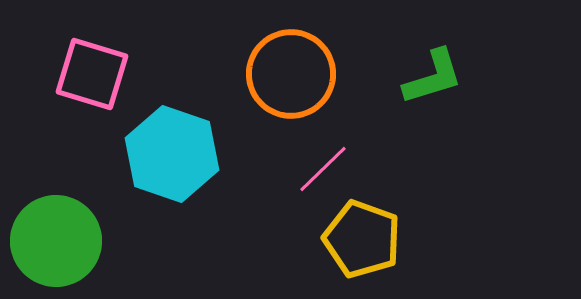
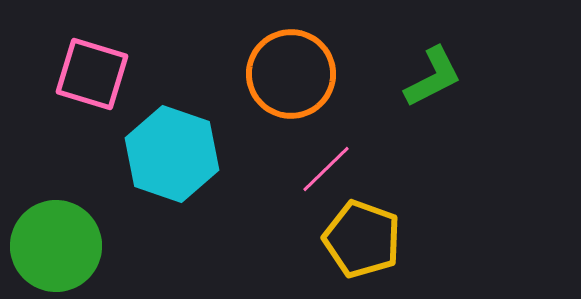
green L-shape: rotated 10 degrees counterclockwise
pink line: moved 3 px right
green circle: moved 5 px down
